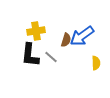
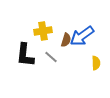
yellow cross: moved 7 px right
black L-shape: moved 5 px left
